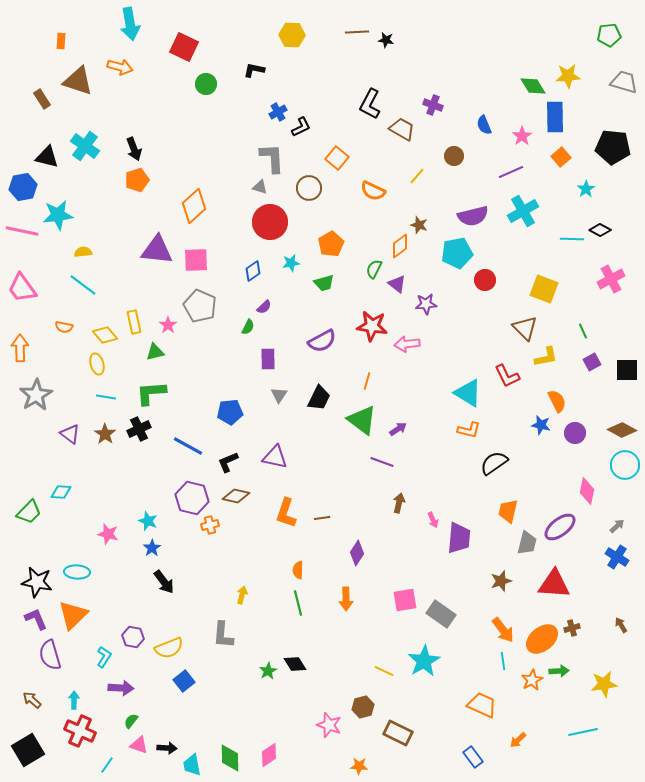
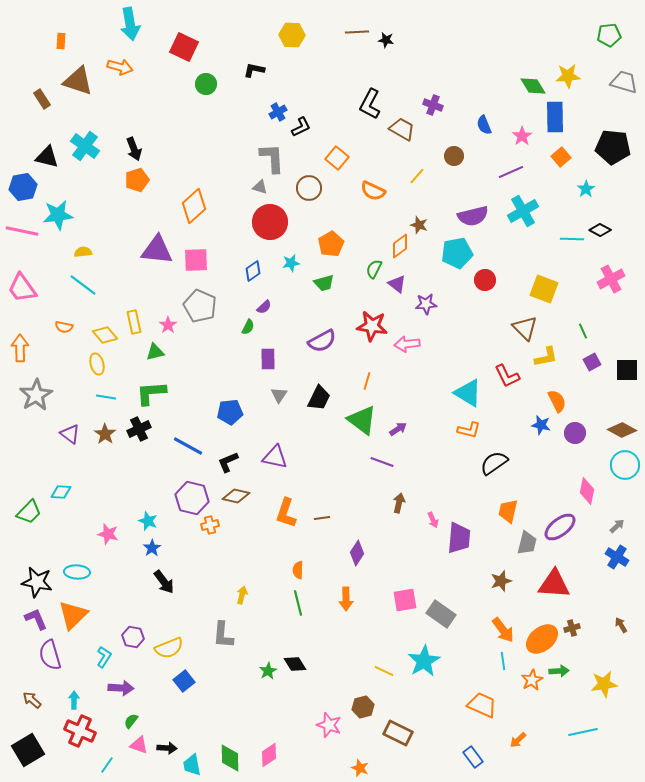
orange star at (359, 766): moved 1 px right, 2 px down; rotated 18 degrees clockwise
